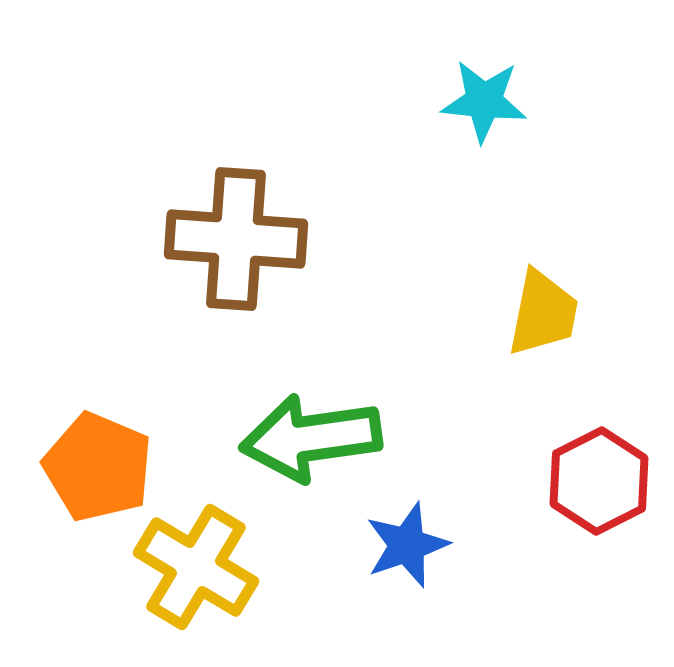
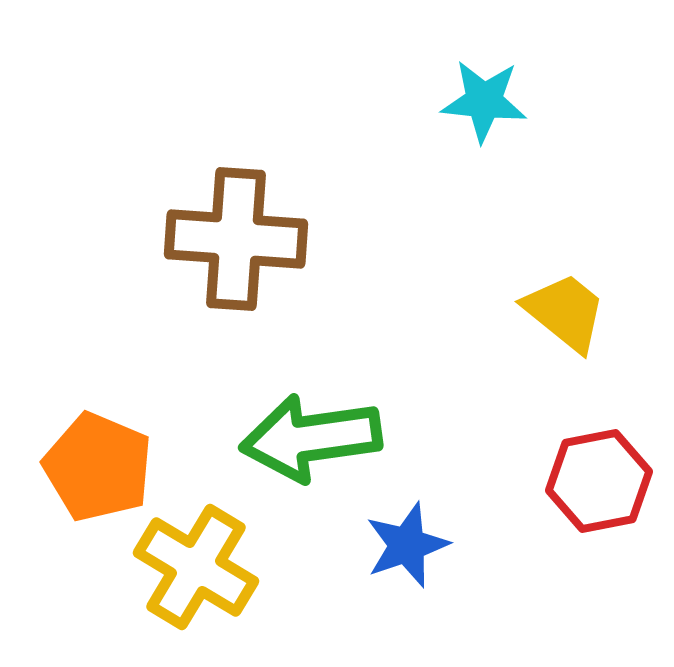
yellow trapezoid: moved 22 px right, 1 px up; rotated 62 degrees counterclockwise
red hexagon: rotated 16 degrees clockwise
